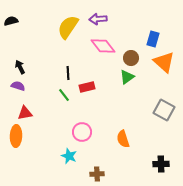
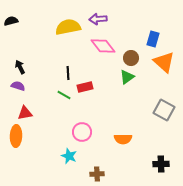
yellow semicircle: rotated 45 degrees clockwise
red rectangle: moved 2 px left
green line: rotated 24 degrees counterclockwise
orange semicircle: rotated 72 degrees counterclockwise
